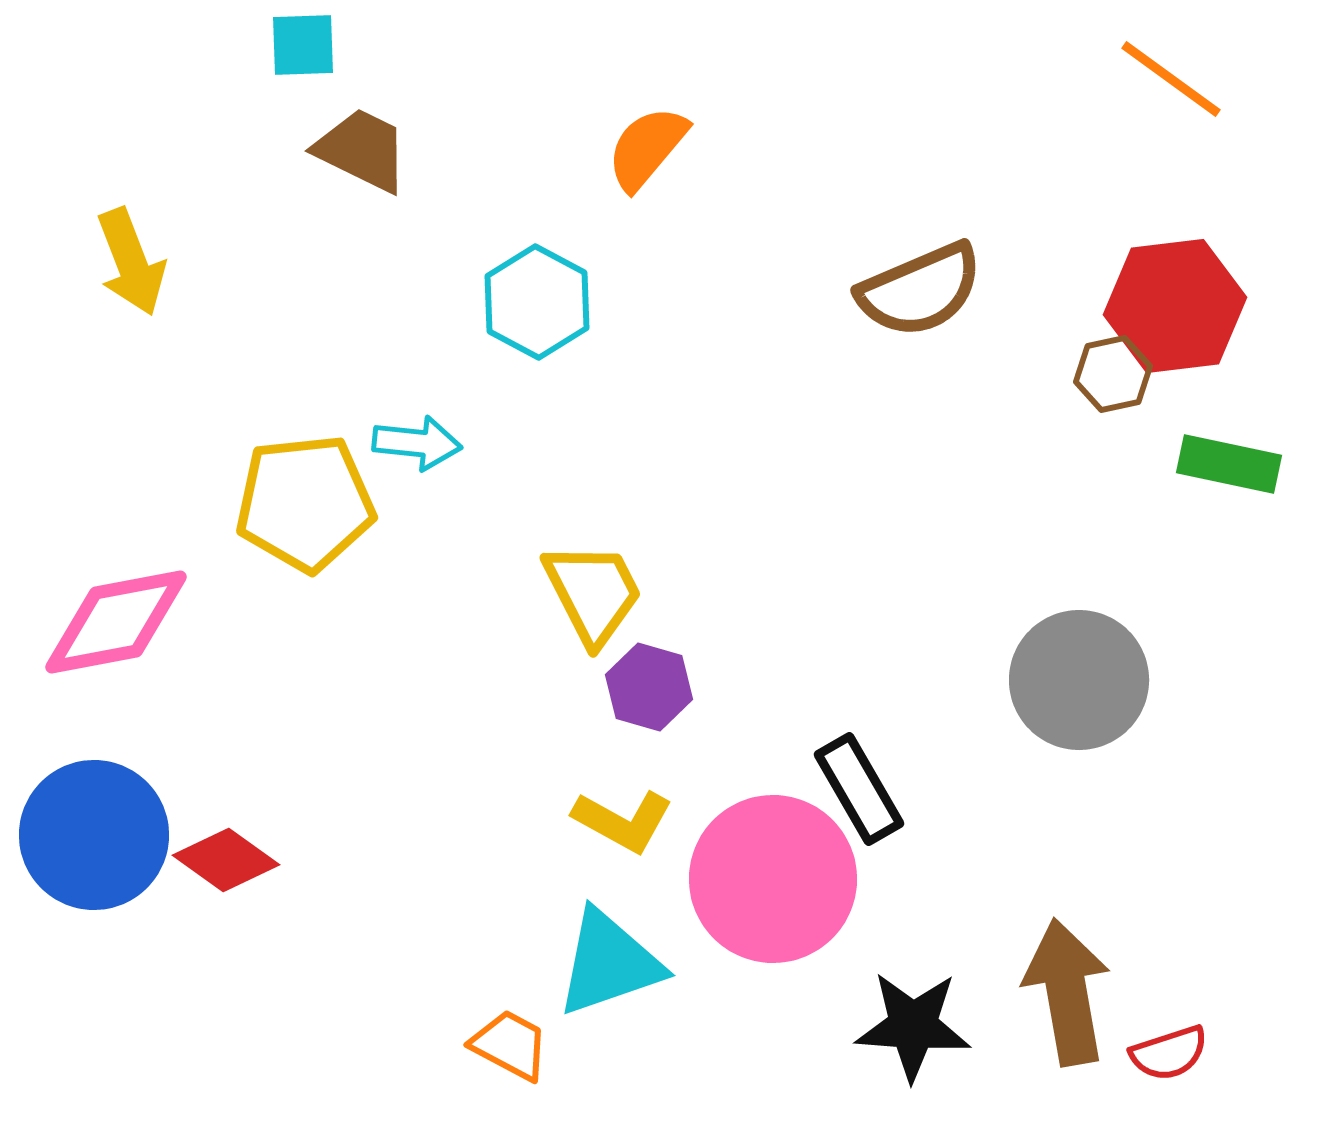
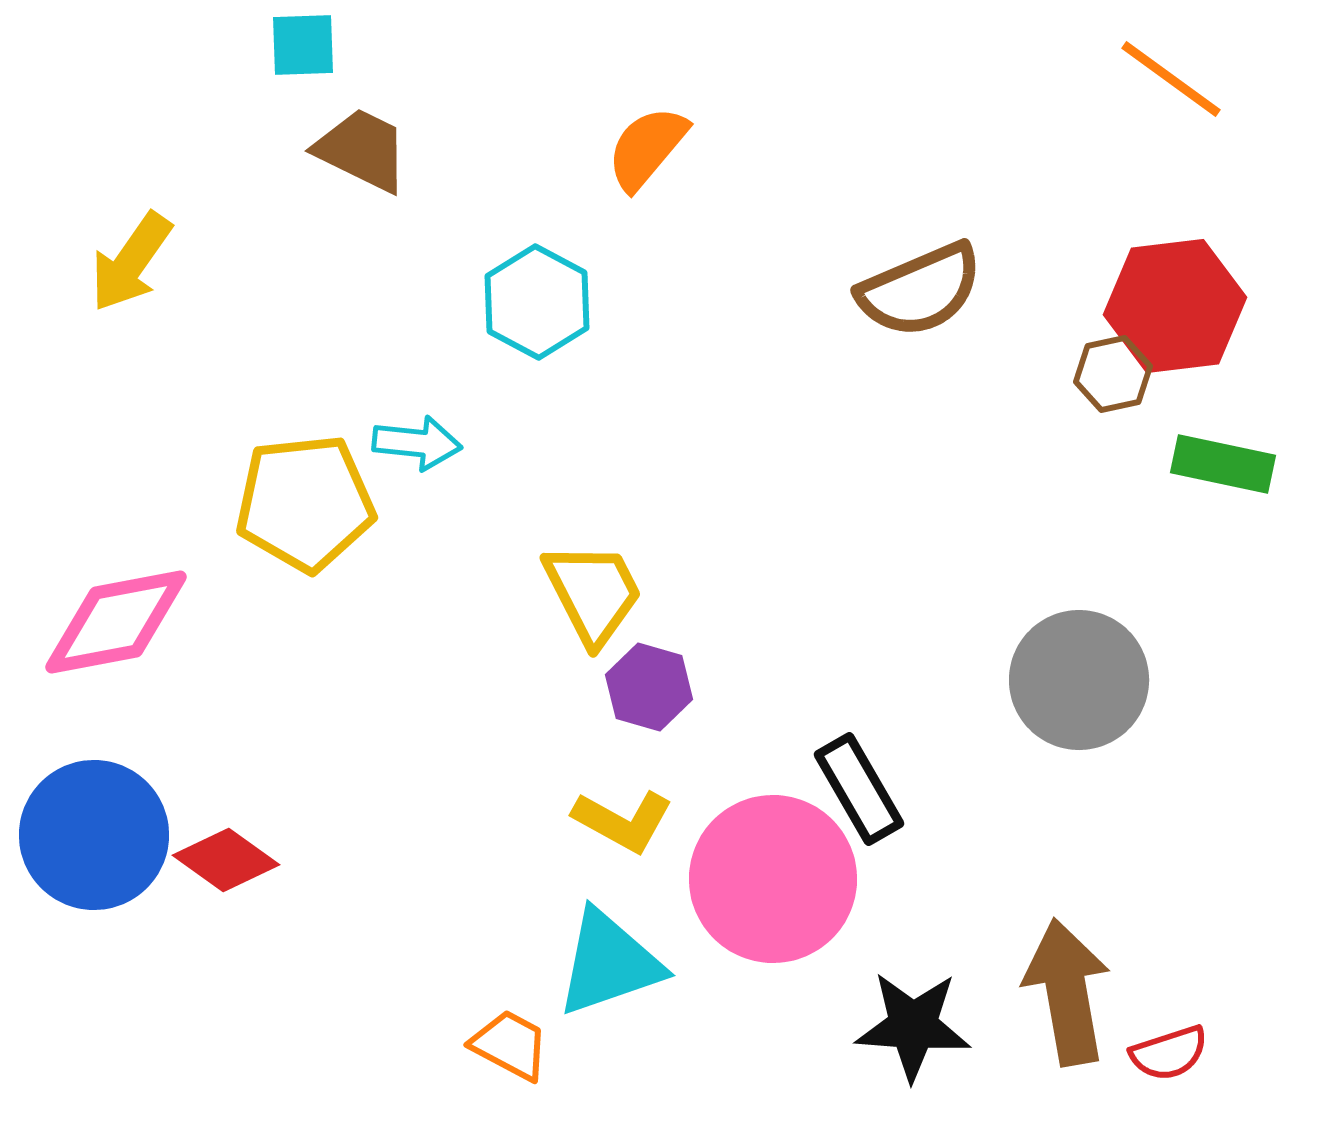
yellow arrow: rotated 56 degrees clockwise
green rectangle: moved 6 px left
